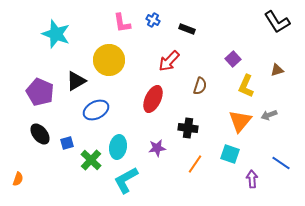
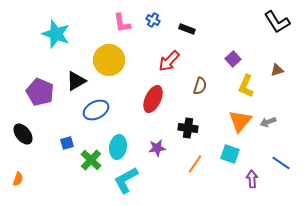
gray arrow: moved 1 px left, 7 px down
black ellipse: moved 17 px left
